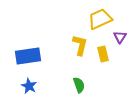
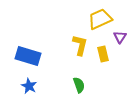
blue rectangle: rotated 25 degrees clockwise
